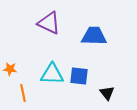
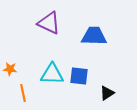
black triangle: rotated 35 degrees clockwise
